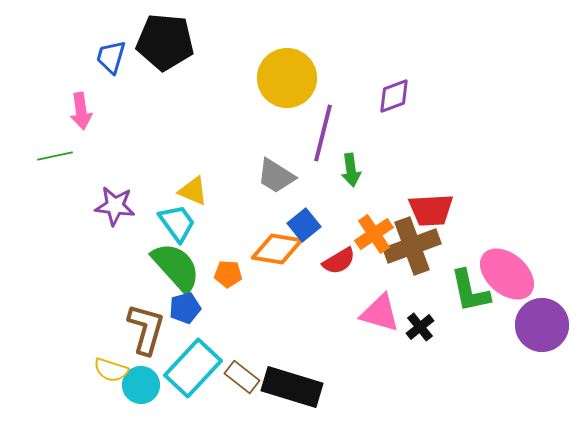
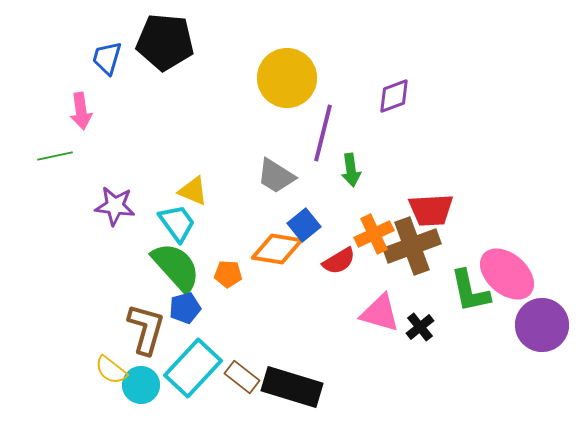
blue trapezoid: moved 4 px left, 1 px down
orange cross: rotated 9 degrees clockwise
yellow semicircle: rotated 20 degrees clockwise
